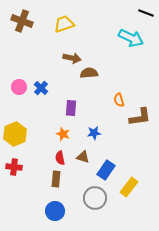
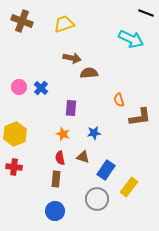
cyan arrow: moved 1 px down
gray circle: moved 2 px right, 1 px down
